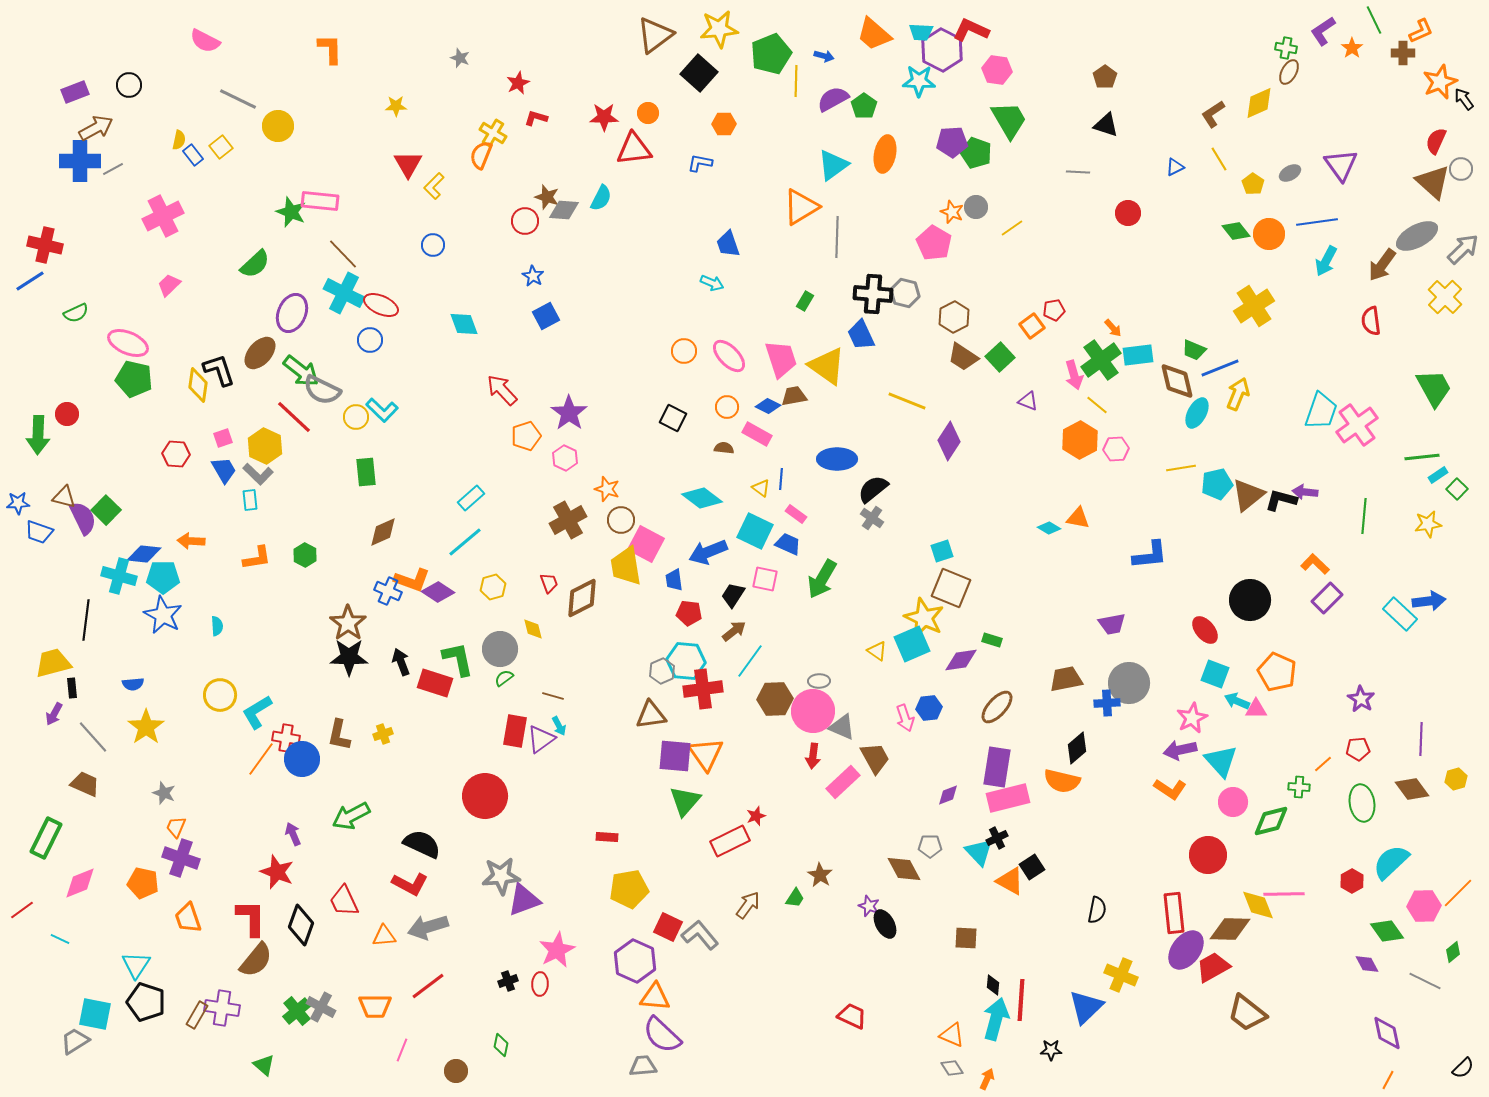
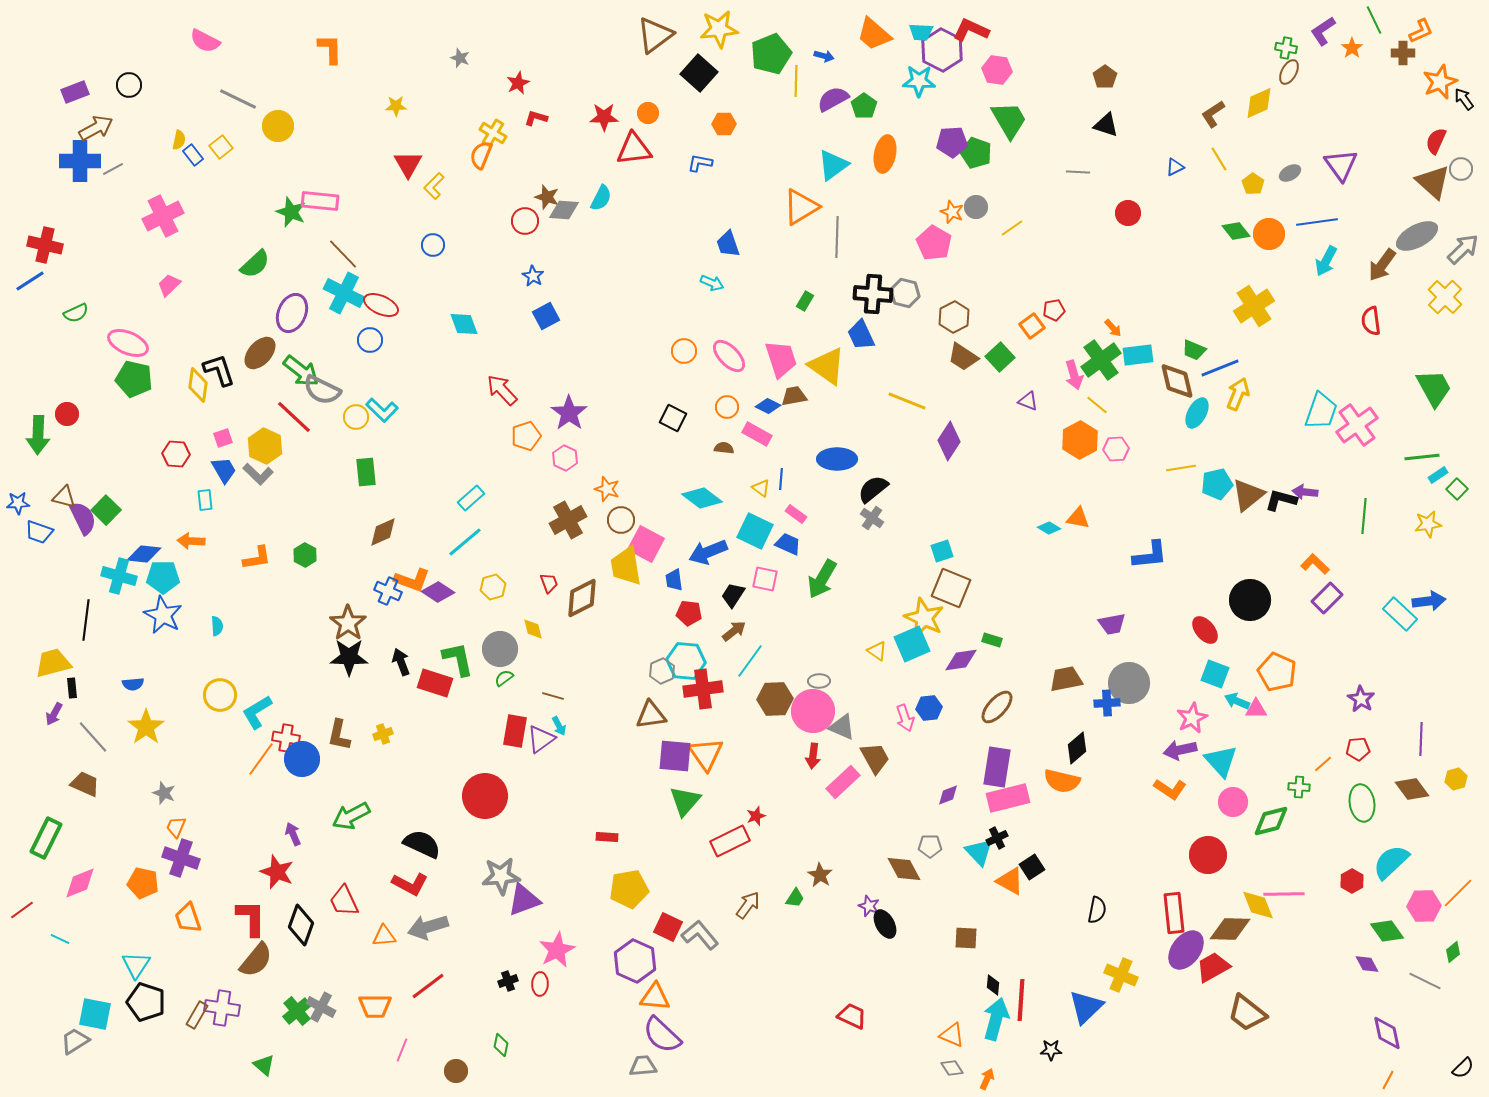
cyan rectangle at (250, 500): moved 45 px left
